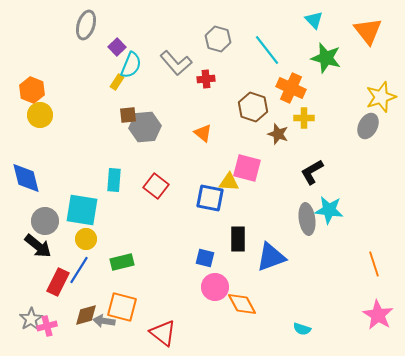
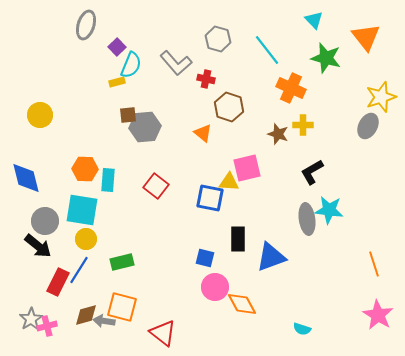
orange triangle at (368, 31): moved 2 px left, 6 px down
red cross at (206, 79): rotated 18 degrees clockwise
yellow rectangle at (117, 82): rotated 42 degrees clockwise
orange hexagon at (32, 90): moved 53 px right, 79 px down; rotated 20 degrees counterclockwise
brown hexagon at (253, 107): moved 24 px left
yellow cross at (304, 118): moved 1 px left, 7 px down
pink square at (247, 168): rotated 28 degrees counterclockwise
cyan rectangle at (114, 180): moved 6 px left
